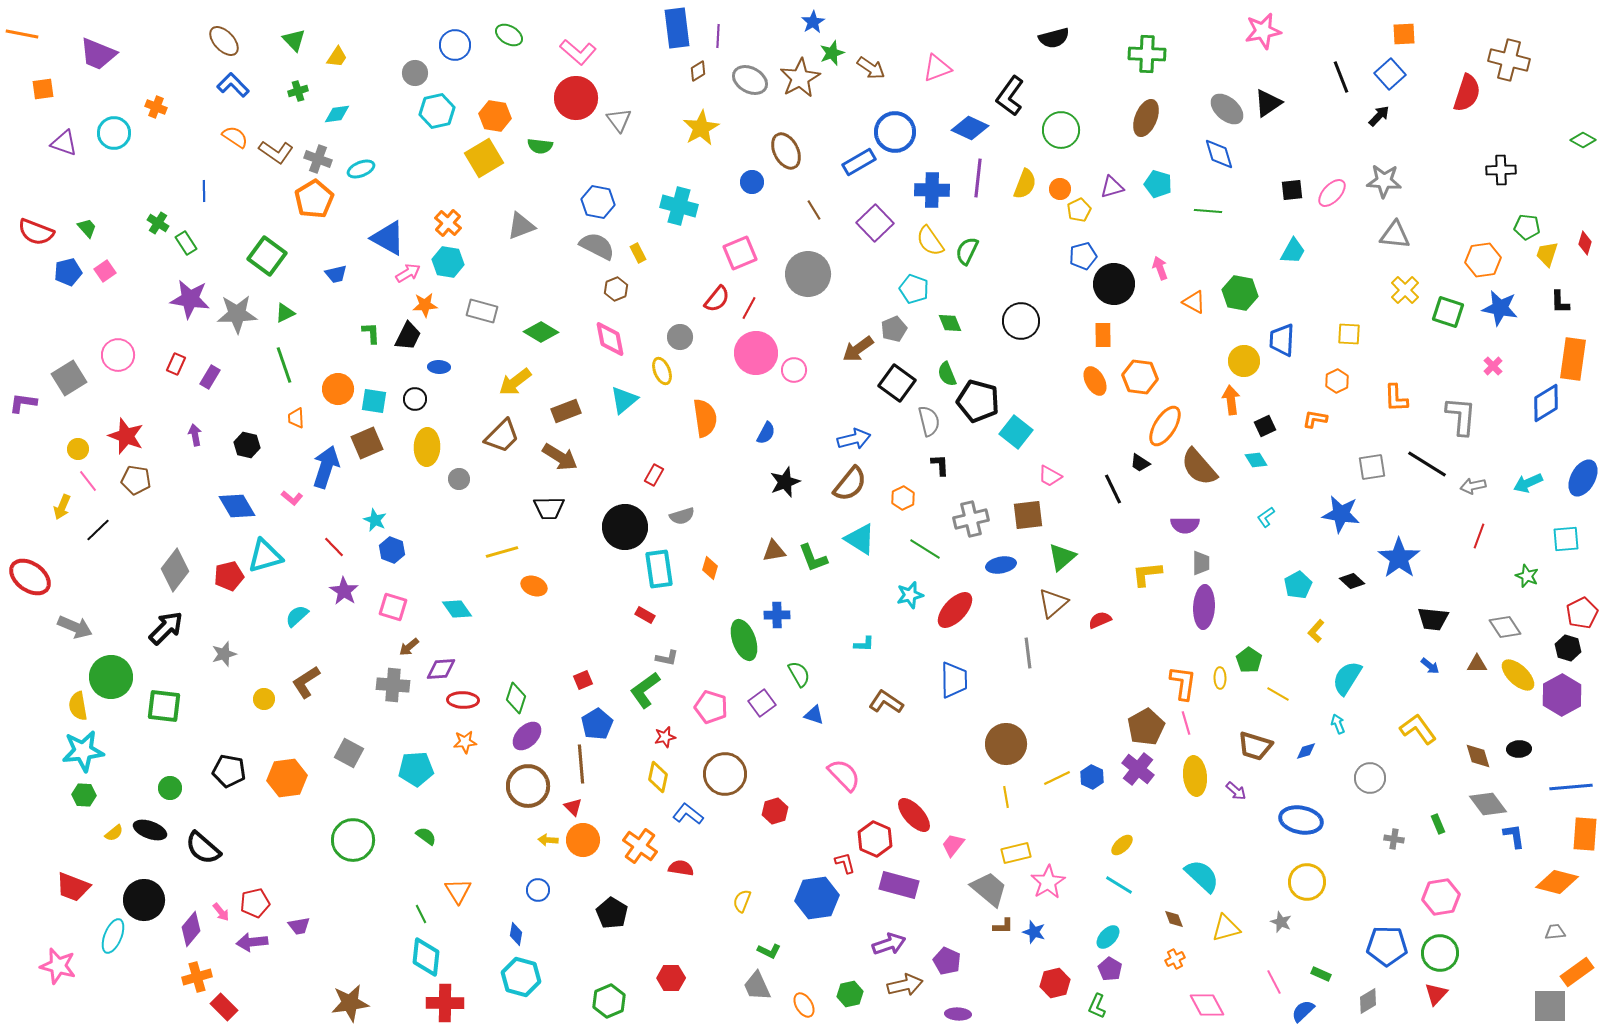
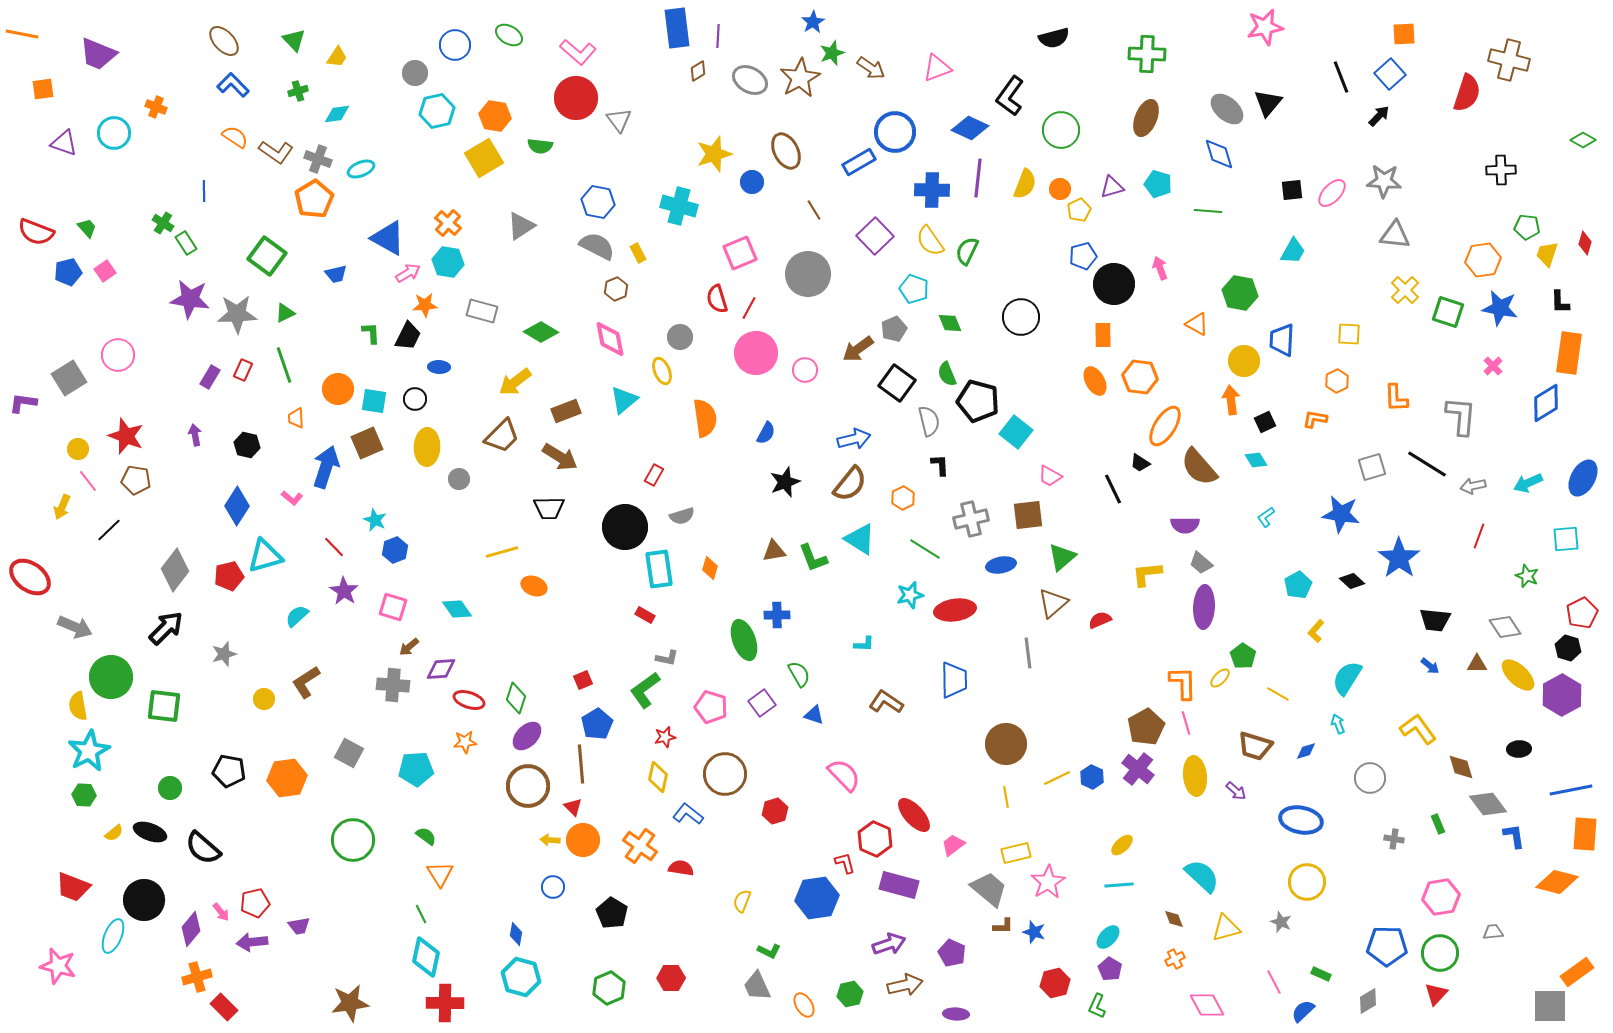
pink star at (1263, 31): moved 2 px right, 4 px up
black triangle at (1268, 103): rotated 16 degrees counterclockwise
yellow star at (701, 128): moved 13 px right, 26 px down; rotated 12 degrees clockwise
green cross at (158, 223): moved 5 px right
purple square at (875, 223): moved 13 px down
gray triangle at (521, 226): rotated 12 degrees counterclockwise
red semicircle at (717, 299): rotated 124 degrees clockwise
orange triangle at (1194, 302): moved 3 px right, 22 px down
black circle at (1021, 321): moved 4 px up
orange rectangle at (1573, 359): moved 4 px left, 6 px up
red rectangle at (176, 364): moved 67 px right, 6 px down
pink circle at (794, 370): moved 11 px right
black square at (1265, 426): moved 4 px up
gray square at (1372, 467): rotated 8 degrees counterclockwise
blue diamond at (237, 506): rotated 63 degrees clockwise
black line at (98, 530): moved 11 px right
blue hexagon at (392, 550): moved 3 px right; rotated 20 degrees clockwise
gray trapezoid at (1201, 563): rotated 130 degrees clockwise
red ellipse at (955, 610): rotated 39 degrees clockwise
black trapezoid at (1433, 619): moved 2 px right, 1 px down
green pentagon at (1249, 660): moved 6 px left, 4 px up
yellow ellipse at (1220, 678): rotated 45 degrees clockwise
orange L-shape at (1183, 683): rotated 9 degrees counterclockwise
red ellipse at (463, 700): moved 6 px right; rotated 16 degrees clockwise
cyan star at (83, 751): moved 6 px right; rotated 21 degrees counterclockwise
brown diamond at (1478, 756): moved 17 px left, 11 px down
blue line at (1571, 787): moved 3 px down; rotated 6 degrees counterclockwise
black ellipse at (150, 830): moved 2 px down
yellow arrow at (548, 840): moved 2 px right
pink trapezoid at (953, 845): rotated 15 degrees clockwise
cyan line at (1119, 885): rotated 36 degrees counterclockwise
blue circle at (538, 890): moved 15 px right, 3 px up
orange triangle at (458, 891): moved 18 px left, 17 px up
gray trapezoid at (1555, 932): moved 62 px left
cyan diamond at (426, 957): rotated 6 degrees clockwise
purple pentagon at (947, 961): moved 5 px right, 8 px up
green hexagon at (609, 1001): moved 13 px up
purple ellipse at (958, 1014): moved 2 px left
